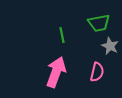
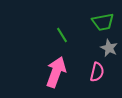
green trapezoid: moved 4 px right, 1 px up
green line: rotated 21 degrees counterclockwise
gray star: moved 1 px left, 2 px down
